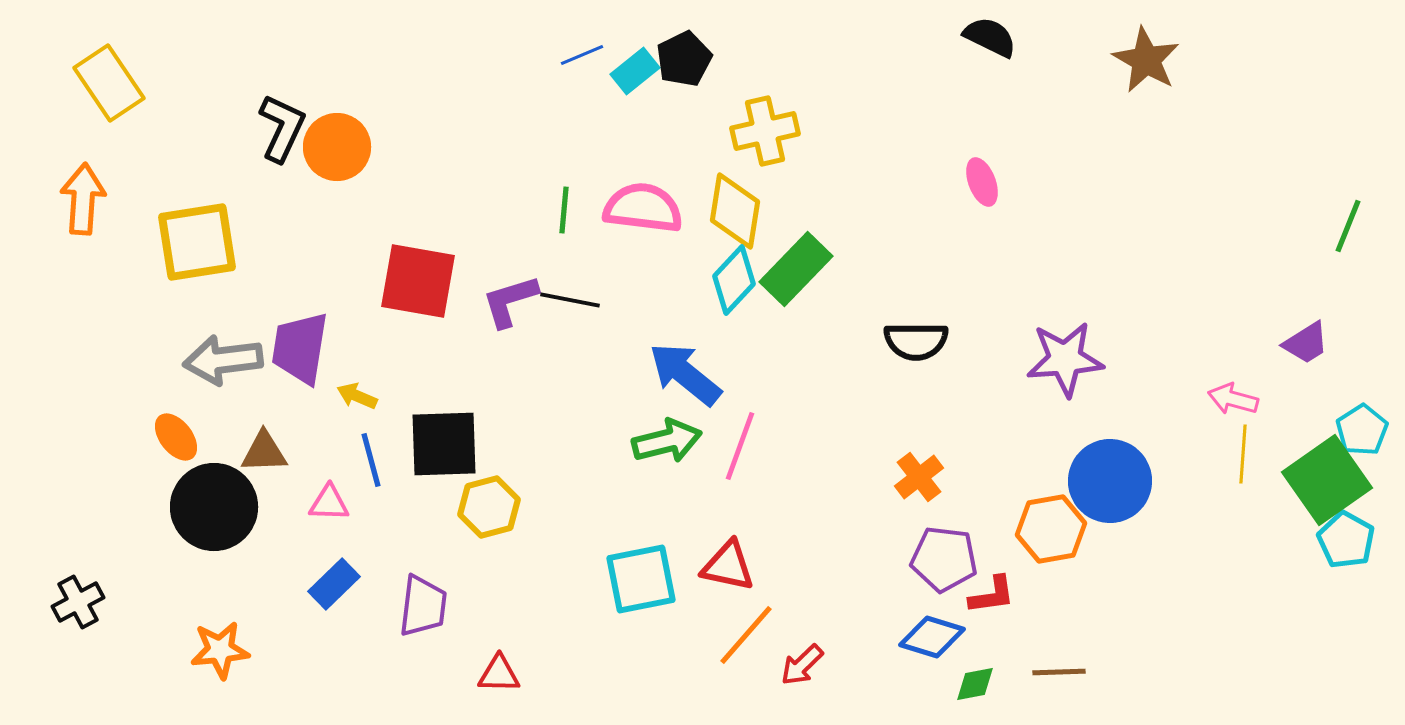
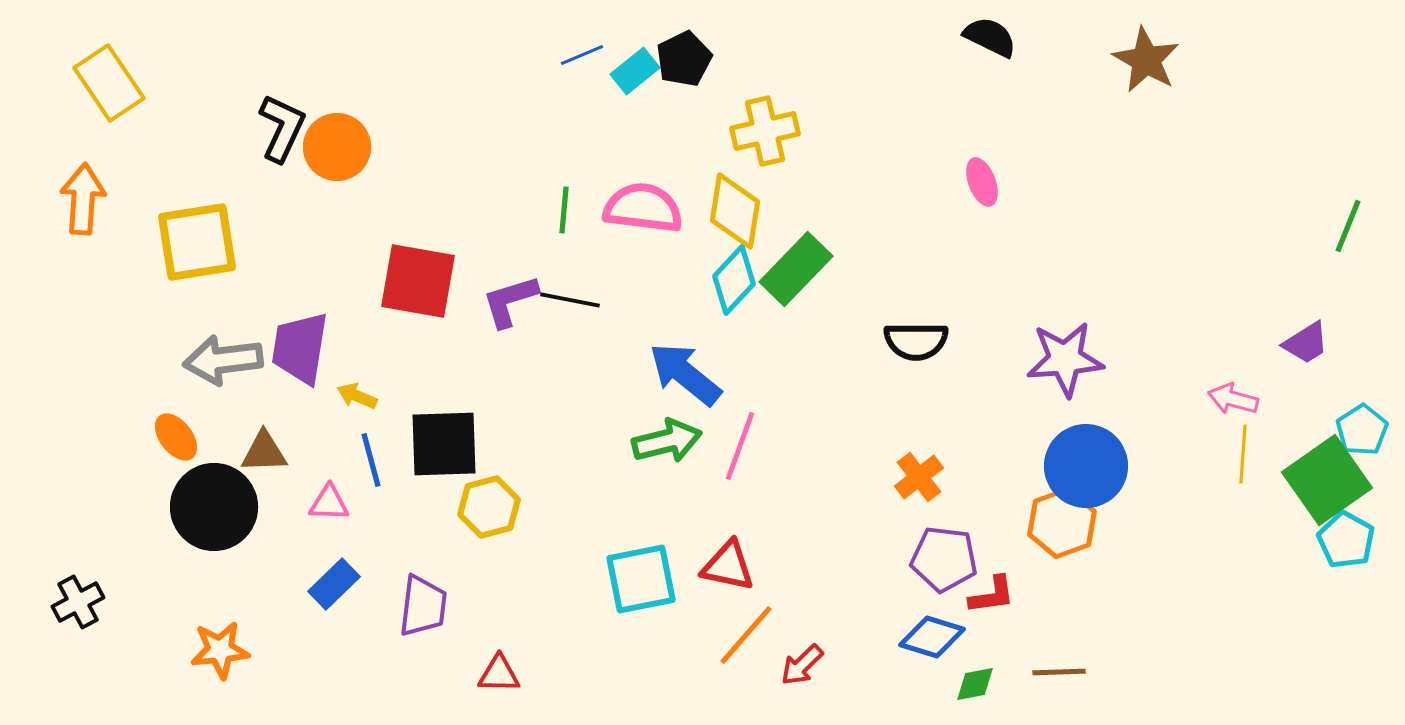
blue circle at (1110, 481): moved 24 px left, 15 px up
orange hexagon at (1051, 529): moved 11 px right, 6 px up; rotated 10 degrees counterclockwise
